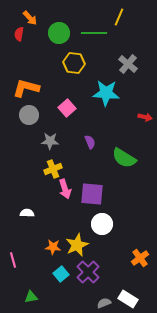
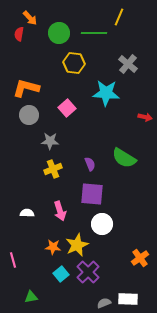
purple semicircle: moved 22 px down
pink arrow: moved 5 px left, 22 px down
white rectangle: rotated 30 degrees counterclockwise
